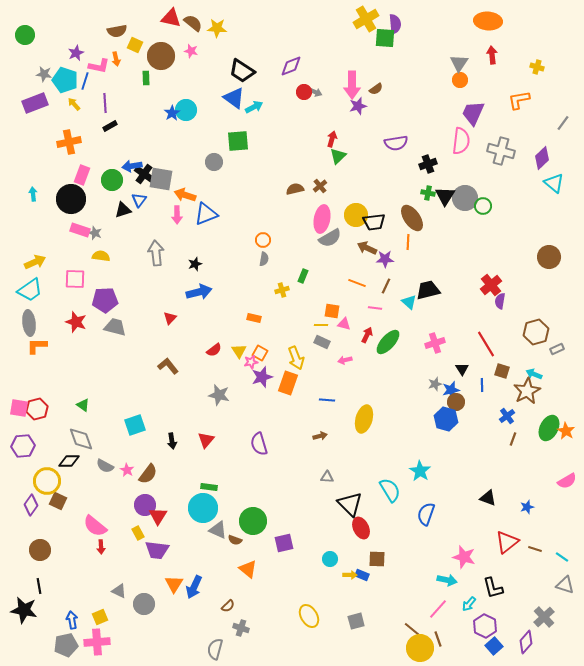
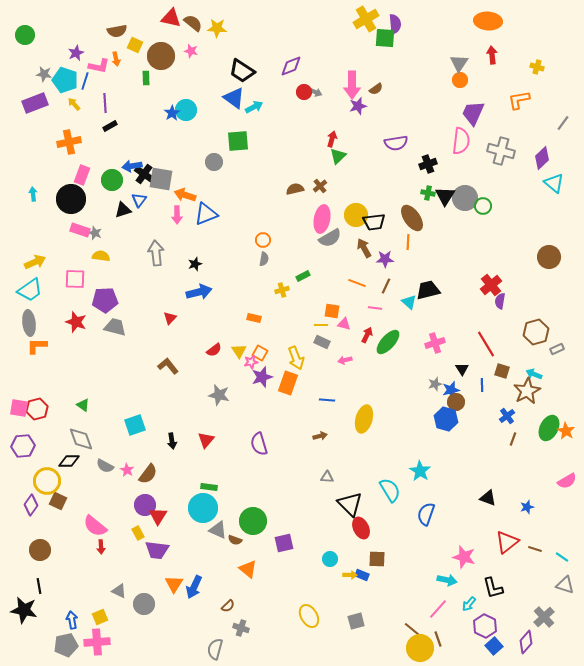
brown arrow at (367, 248): moved 3 px left; rotated 36 degrees clockwise
green rectangle at (303, 276): rotated 40 degrees clockwise
